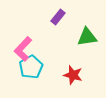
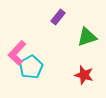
green triangle: rotated 10 degrees counterclockwise
pink L-shape: moved 6 px left, 4 px down
red star: moved 11 px right
